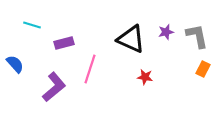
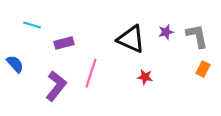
pink line: moved 1 px right, 4 px down
purple L-shape: moved 2 px right, 1 px up; rotated 12 degrees counterclockwise
